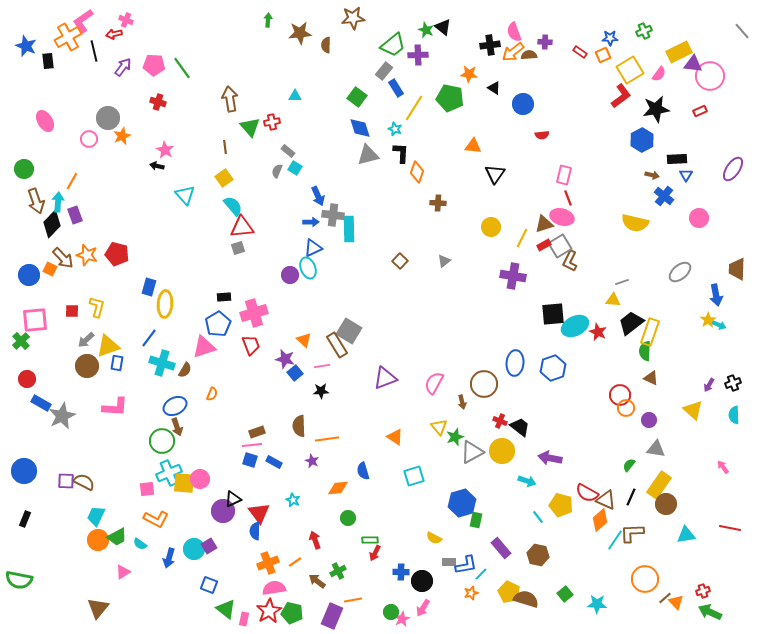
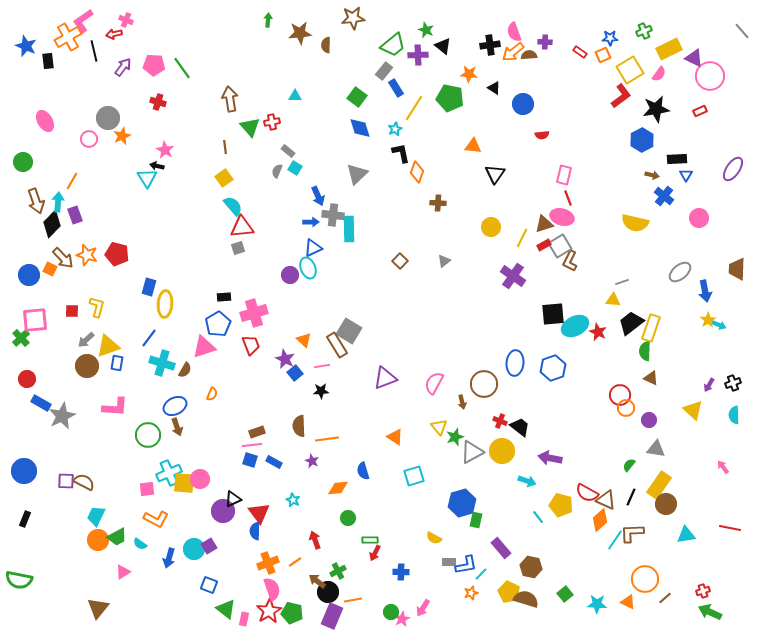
black triangle at (443, 27): moved 19 px down
yellow rectangle at (679, 52): moved 10 px left, 3 px up
purple triangle at (693, 64): moved 1 px right, 6 px up; rotated 18 degrees clockwise
cyan star at (395, 129): rotated 24 degrees clockwise
black L-shape at (401, 153): rotated 15 degrees counterclockwise
gray triangle at (368, 155): moved 11 px left, 19 px down; rotated 30 degrees counterclockwise
green circle at (24, 169): moved 1 px left, 7 px up
cyan triangle at (185, 195): moved 38 px left, 17 px up; rotated 10 degrees clockwise
purple cross at (513, 276): rotated 25 degrees clockwise
blue arrow at (716, 295): moved 11 px left, 4 px up
yellow rectangle at (650, 332): moved 1 px right, 4 px up
green cross at (21, 341): moved 3 px up
purple star at (285, 359): rotated 12 degrees clockwise
green circle at (162, 441): moved 14 px left, 6 px up
brown hexagon at (538, 555): moved 7 px left, 12 px down
black circle at (422, 581): moved 94 px left, 11 px down
pink semicircle at (274, 588): moved 2 px left, 1 px down; rotated 80 degrees clockwise
orange triangle at (676, 602): moved 48 px left; rotated 21 degrees counterclockwise
